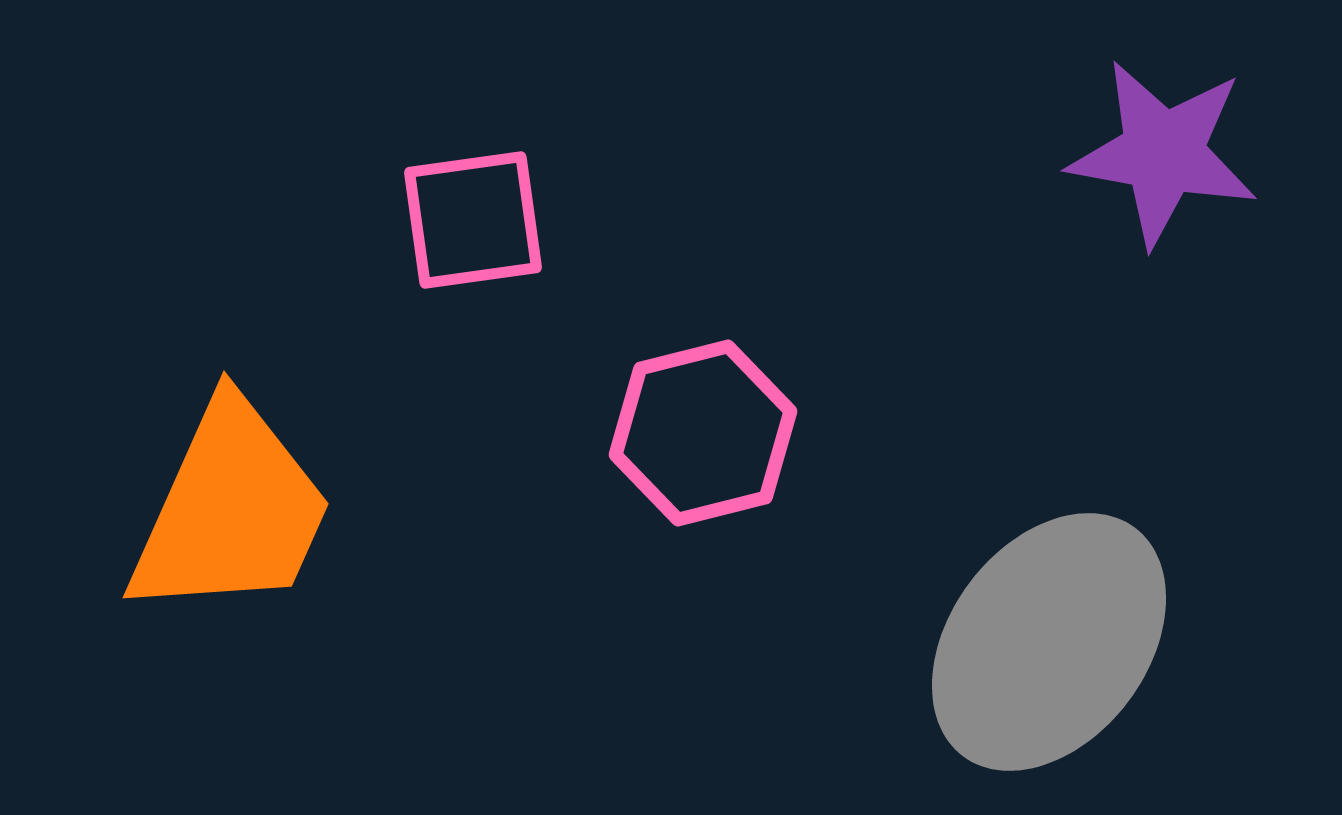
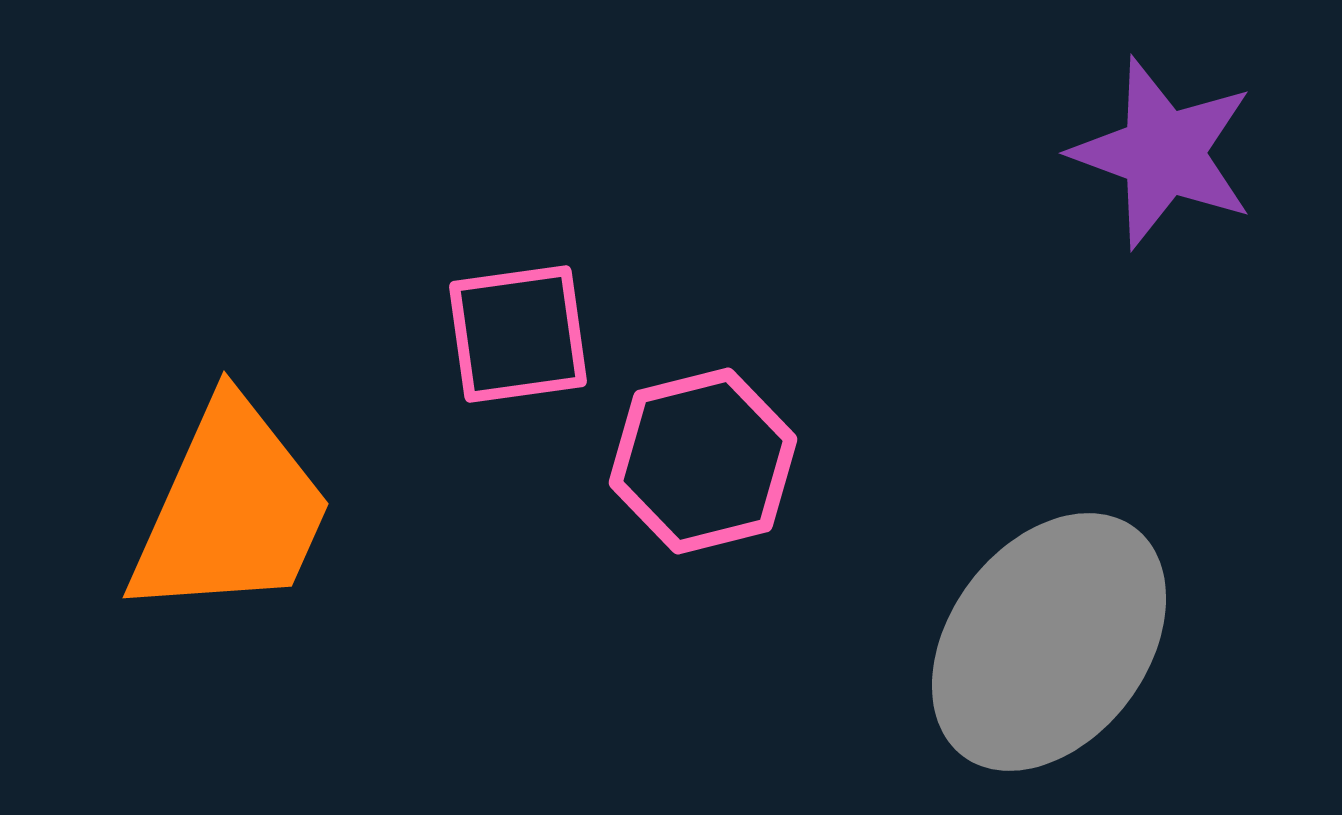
purple star: rotated 10 degrees clockwise
pink square: moved 45 px right, 114 px down
pink hexagon: moved 28 px down
